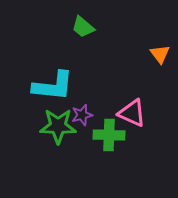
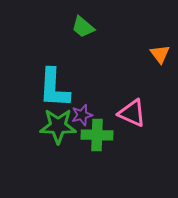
cyan L-shape: moved 1 px right, 2 px down; rotated 87 degrees clockwise
green cross: moved 12 px left
